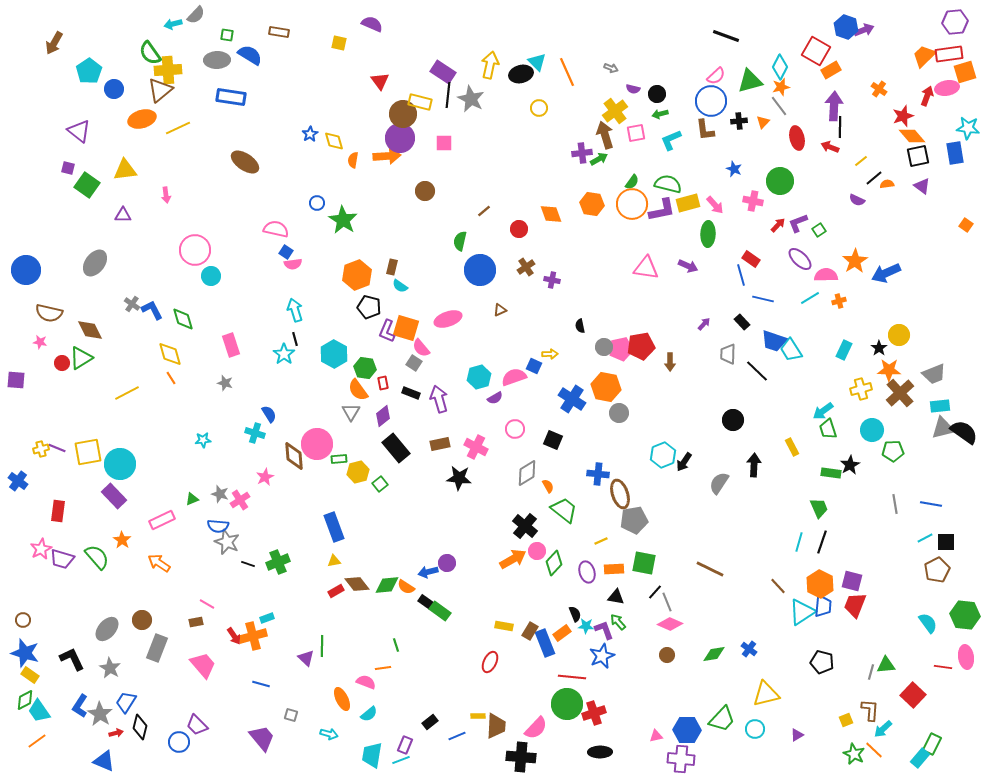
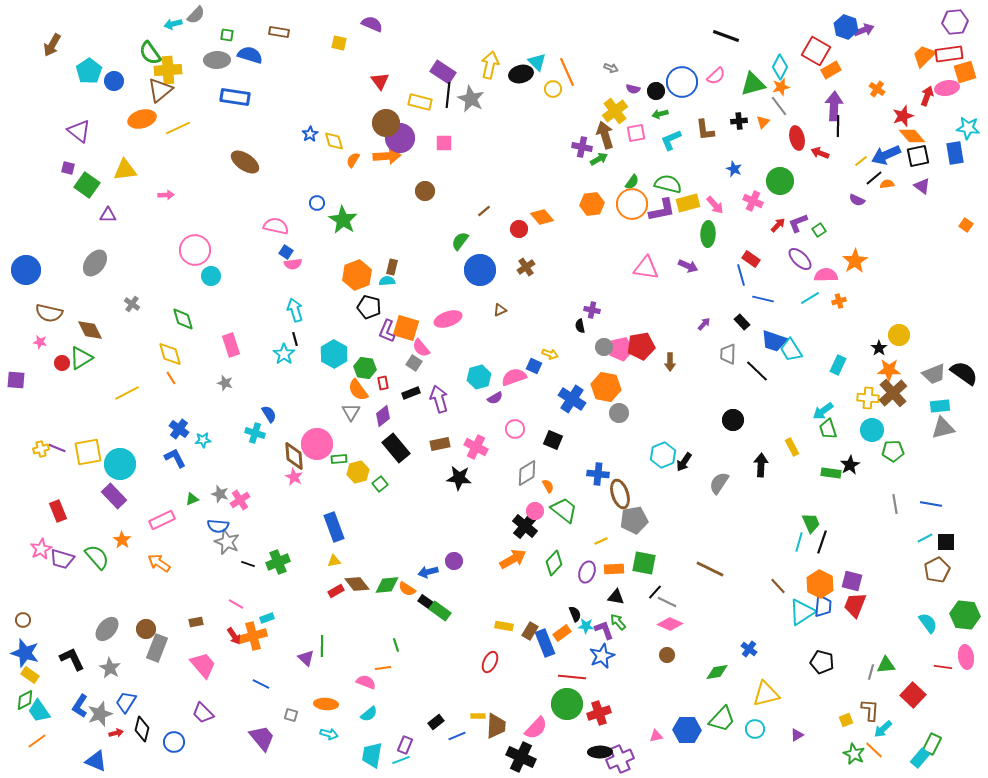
brown arrow at (54, 43): moved 2 px left, 2 px down
blue semicircle at (250, 55): rotated 15 degrees counterclockwise
green triangle at (750, 81): moved 3 px right, 3 px down
blue circle at (114, 89): moved 8 px up
orange cross at (879, 89): moved 2 px left
black circle at (657, 94): moved 1 px left, 3 px up
blue rectangle at (231, 97): moved 4 px right
blue circle at (711, 101): moved 29 px left, 19 px up
yellow circle at (539, 108): moved 14 px right, 19 px up
brown circle at (403, 114): moved 17 px left, 9 px down
black line at (840, 127): moved 2 px left, 1 px up
red arrow at (830, 147): moved 10 px left, 6 px down
purple cross at (582, 153): moved 6 px up; rotated 18 degrees clockwise
orange semicircle at (353, 160): rotated 21 degrees clockwise
pink arrow at (166, 195): rotated 84 degrees counterclockwise
pink cross at (753, 201): rotated 12 degrees clockwise
orange hexagon at (592, 204): rotated 15 degrees counterclockwise
orange diamond at (551, 214): moved 9 px left, 3 px down; rotated 20 degrees counterclockwise
purple triangle at (123, 215): moved 15 px left
pink semicircle at (276, 229): moved 3 px up
green semicircle at (460, 241): rotated 24 degrees clockwise
blue arrow at (886, 273): moved 118 px up
purple cross at (552, 280): moved 40 px right, 30 px down
cyan semicircle at (400, 286): moved 13 px left, 5 px up; rotated 140 degrees clockwise
blue L-shape at (152, 310): moved 23 px right, 148 px down
cyan rectangle at (844, 350): moved 6 px left, 15 px down
yellow arrow at (550, 354): rotated 21 degrees clockwise
yellow cross at (861, 389): moved 7 px right, 9 px down; rotated 20 degrees clockwise
black rectangle at (411, 393): rotated 42 degrees counterclockwise
brown cross at (900, 393): moved 7 px left
black semicircle at (964, 432): moved 59 px up
black arrow at (754, 465): moved 7 px right
pink star at (265, 477): moved 29 px right; rotated 18 degrees counterclockwise
blue cross at (18, 481): moved 161 px right, 52 px up
green trapezoid at (819, 508): moved 8 px left, 15 px down
red rectangle at (58, 511): rotated 30 degrees counterclockwise
pink circle at (537, 551): moved 2 px left, 40 px up
purple circle at (447, 563): moved 7 px right, 2 px up
purple ellipse at (587, 572): rotated 35 degrees clockwise
orange semicircle at (406, 587): moved 1 px right, 2 px down
gray line at (667, 602): rotated 42 degrees counterclockwise
pink line at (207, 604): moved 29 px right
brown circle at (142, 620): moved 4 px right, 9 px down
green diamond at (714, 654): moved 3 px right, 18 px down
blue line at (261, 684): rotated 12 degrees clockwise
orange ellipse at (342, 699): moved 16 px left, 5 px down; rotated 60 degrees counterclockwise
red cross at (594, 713): moved 5 px right
gray star at (100, 714): rotated 20 degrees clockwise
black rectangle at (430, 722): moved 6 px right
purple trapezoid at (197, 725): moved 6 px right, 12 px up
black diamond at (140, 727): moved 2 px right, 2 px down
blue circle at (179, 742): moved 5 px left
black cross at (521, 757): rotated 20 degrees clockwise
purple cross at (681, 759): moved 61 px left; rotated 28 degrees counterclockwise
blue triangle at (104, 761): moved 8 px left
